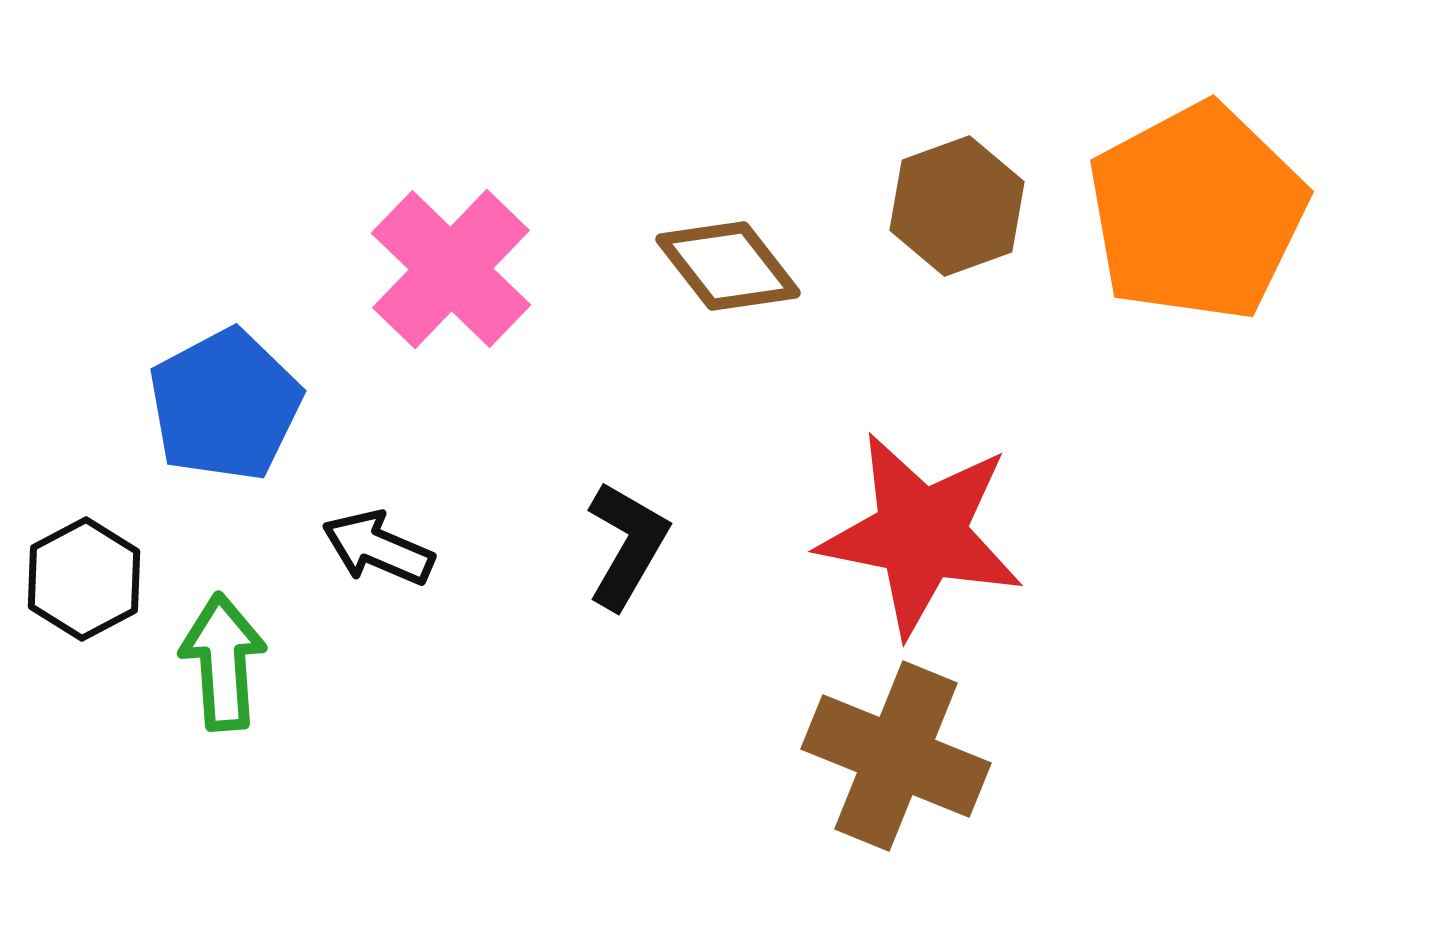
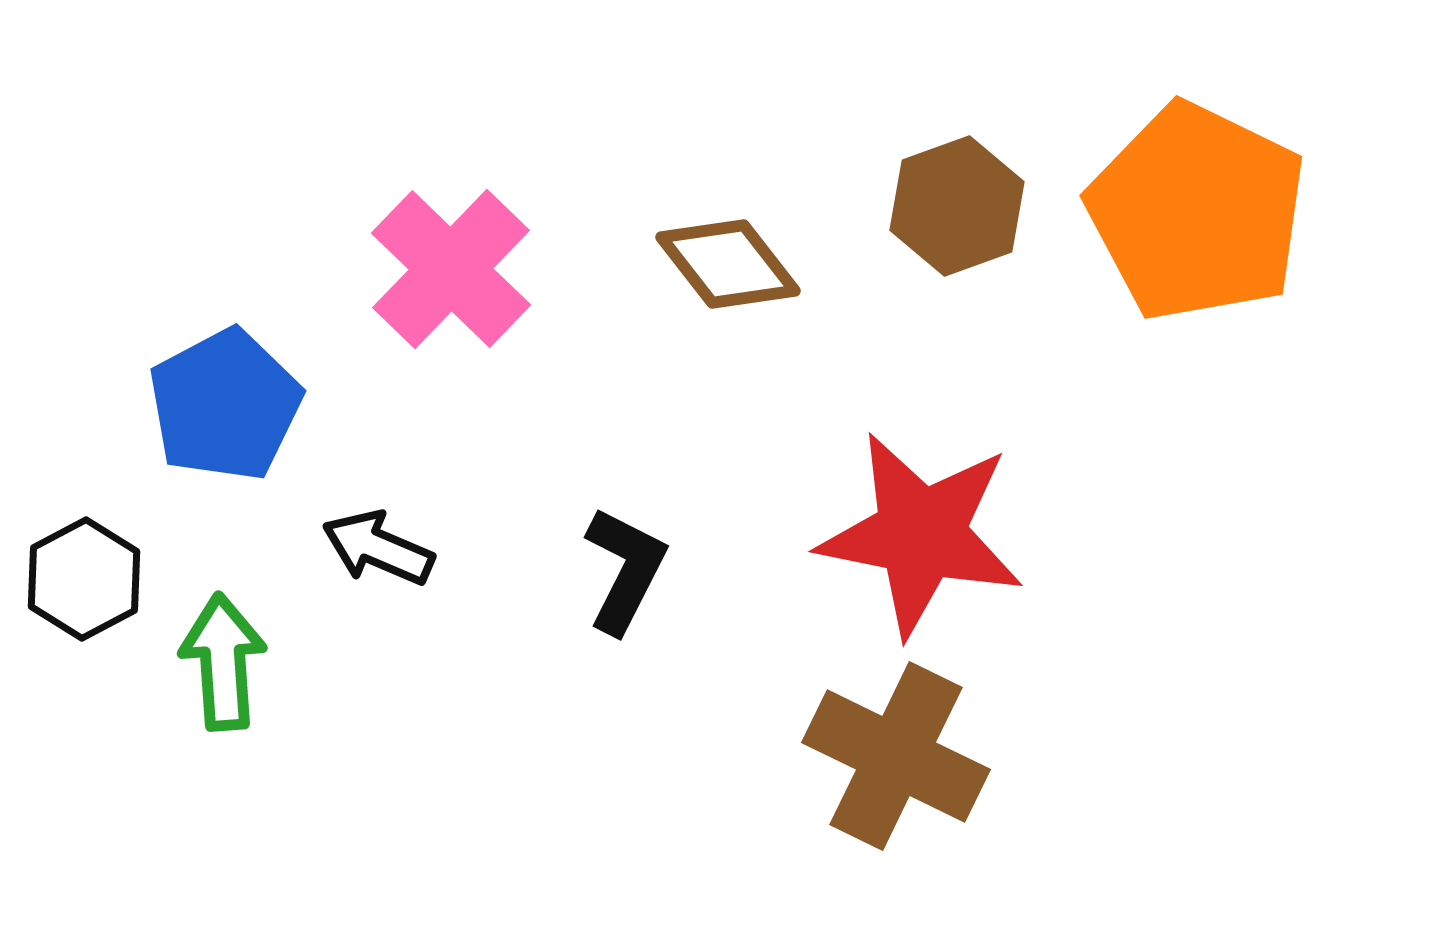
orange pentagon: rotated 18 degrees counterclockwise
brown diamond: moved 2 px up
black L-shape: moved 2 px left, 25 px down; rotated 3 degrees counterclockwise
brown cross: rotated 4 degrees clockwise
